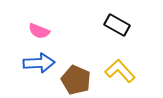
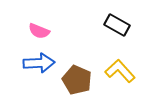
brown pentagon: moved 1 px right
